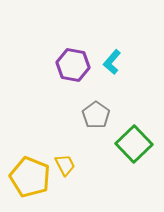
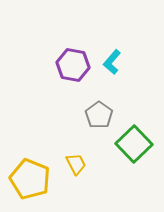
gray pentagon: moved 3 px right
yellow trapezoid: moved 11 px right, 1 px up
yellow pentagon: moved 2 px down
